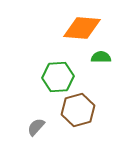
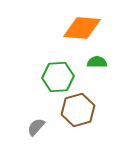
green semicircle: moved 4 px left, 5 px down
